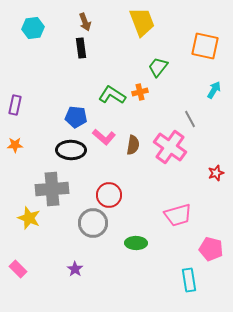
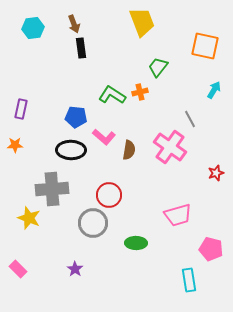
brown arrow: moved 11 px left, 2 px down
purple rectangle: moved 6 px right, 4 px down
brown semicircle: moved 4 px left, 5 px down
